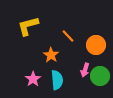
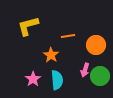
orange line: rotated 56 degrees counterclockwise
